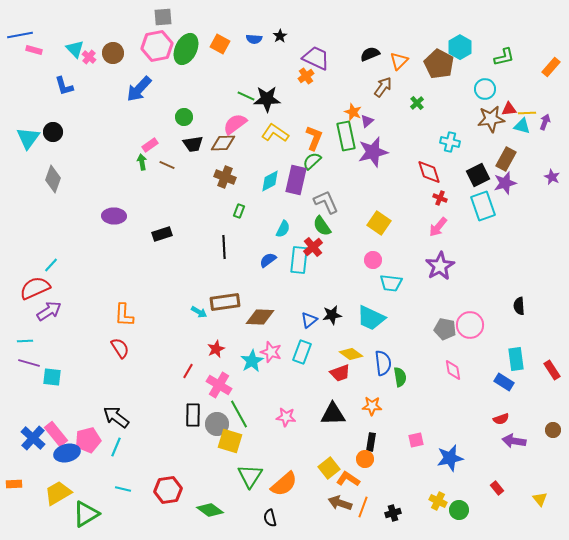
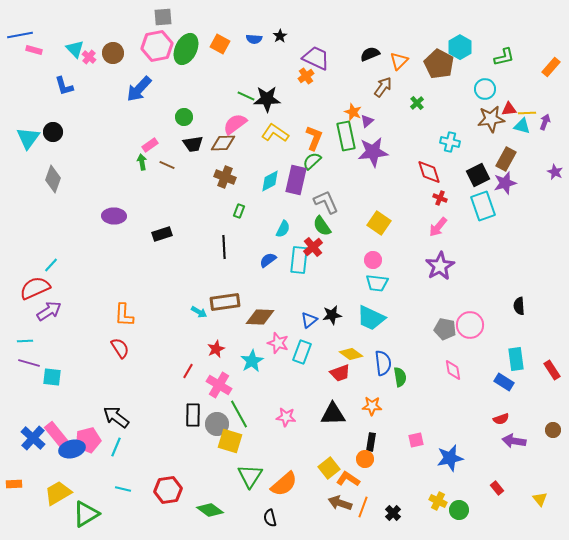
purple star at (373, 152): rotated 8 degrees clockwise
purple star at (552, 177): moved 3 px right, 5 px up
cyan trapezoid at (391, 283): moved 14 px left
pink star at (271, 352): moved 7 px right, 9 px up
blue ellipse at (67, 453): moved 5 px right, 4 px up
black cross at (393, 513): rotated 28 degrees counterclockwise
